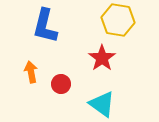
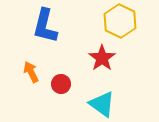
yellow hexagon: moved 2 px right, 1 px down; rotated 16 degrees clockwise
orange arrow: rotated 15 degrees counterclockwise
